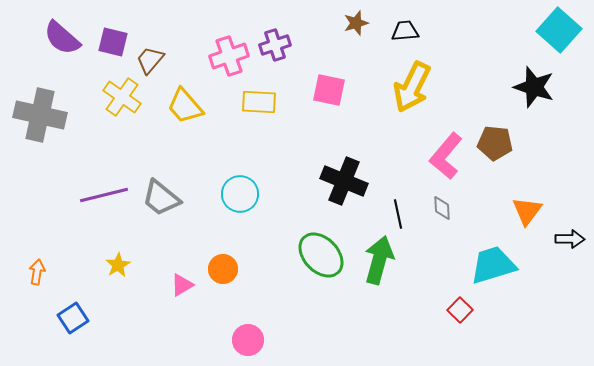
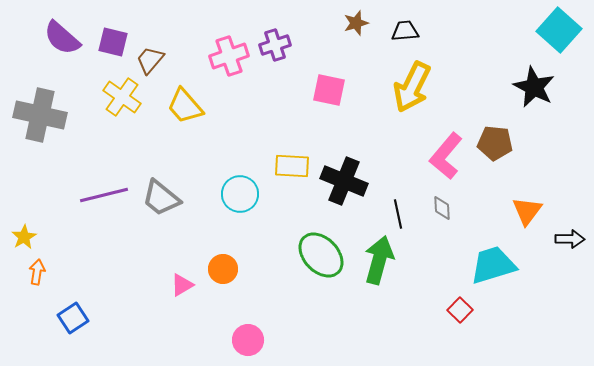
black star: rotated 9 degrees clockwise
yellow rectangle: moved 33 px right, 64 px down
yellow star: moved 94 px left, 28 px up
